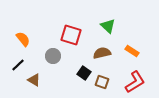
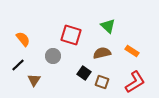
brown triangle: rotated 32 degrees clockwise
